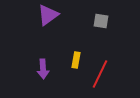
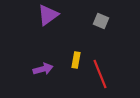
gray square: rotated 14 degrees clockwise
purple arrow: rotated 102 degrees counterclockwise
red line: rotated 48 degrees counterclockwise
